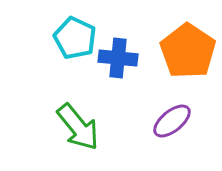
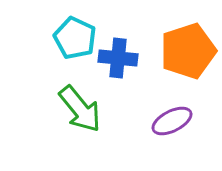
orange pentagon: rotated 20 degrees clockwise
purple ellipse: rotated 12 degrees clockwise
green arrow: moved 2 px right, 18 px up
